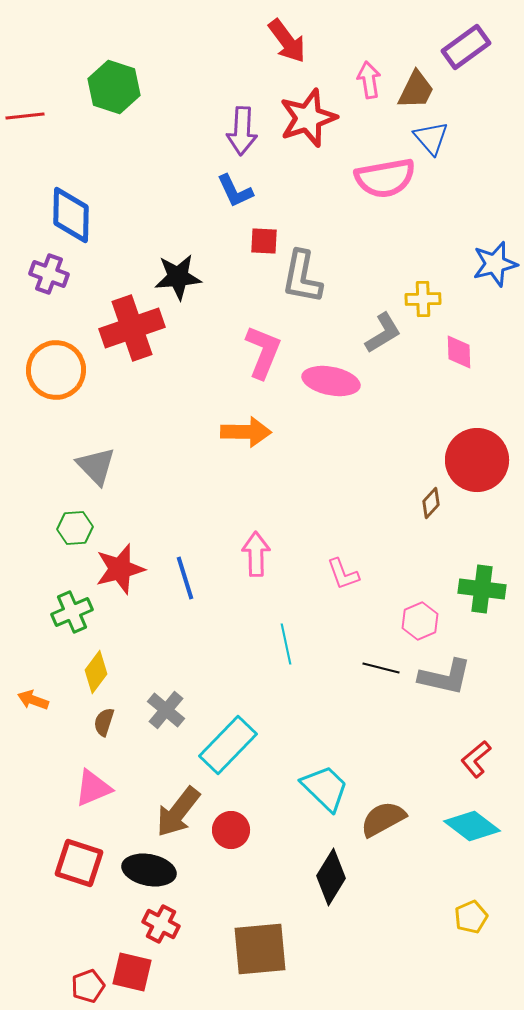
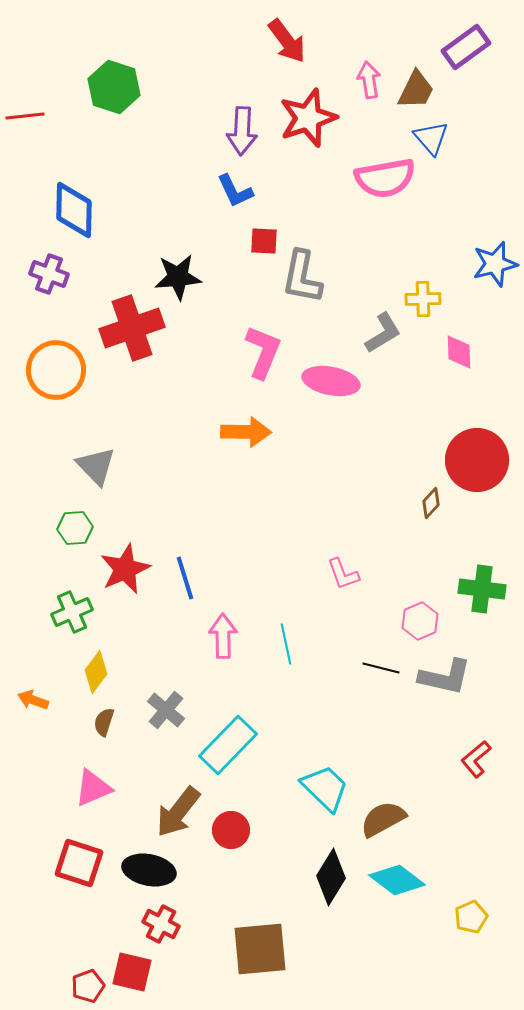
blue diamond at (71, 215): moved 3 px right, 5 px up
pink arrow at (256, 554): moved 33 px left, 82 px down
red star at (120, 569): moved 5 px right; rotated 9 degrees counterclockwise
cyan diamond at (472, 826): moved 75 px left, 54 px down
